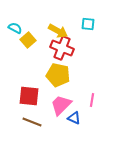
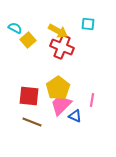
red cross: moved 1 px up
yellow pentagon: moved 13 px down; rotated 25 degrees clockwise
blue triangle: moved 1 px right, 2 px up
